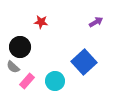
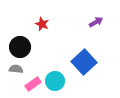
red star: moved 1 px right, 2 px down; rotated 16 degrees clockwise
gray semicircle: moved 3 px right, 2 px down; rotated 144 degrees clockwise
pink rectangle: moved 6 px right, 3 px down; rotated 14 degrees clockwise
